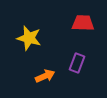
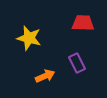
purple rectangle: rotated 48 degrees counterclockwise
